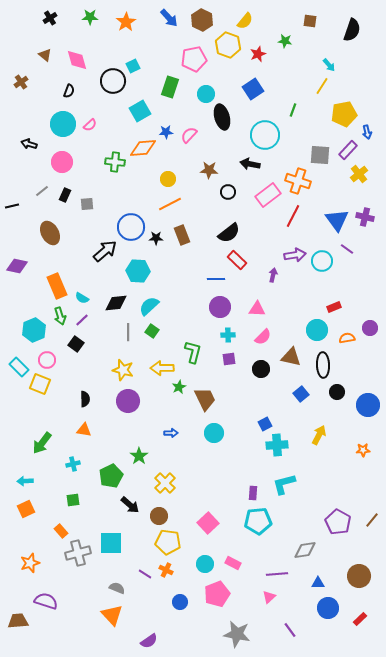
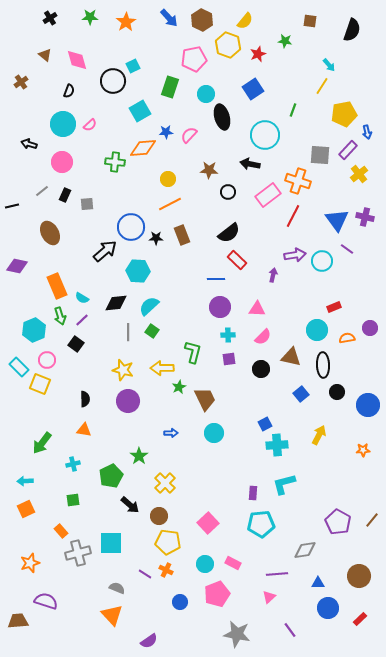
cyan pentagon at (258, 521): moved 3 px right, 3 px down
